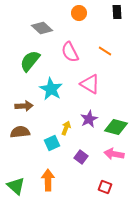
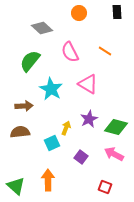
pink triangle: moved 2 px left
pink arrow: rotated 18 degrees clockwise
